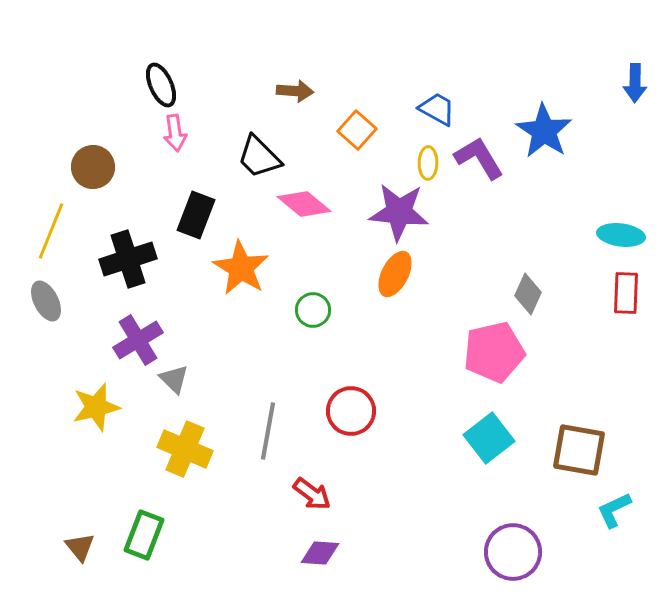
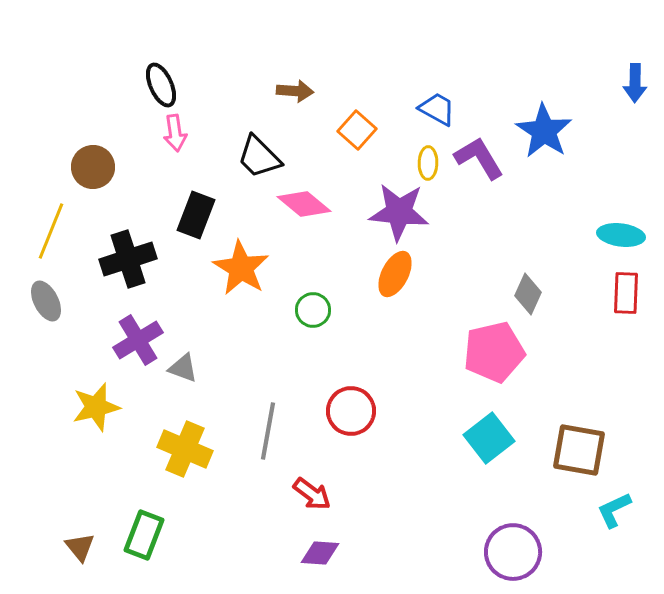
gray triangle: moved 9 px right, 11 px up; rotated 24 degrees counterclockwise
